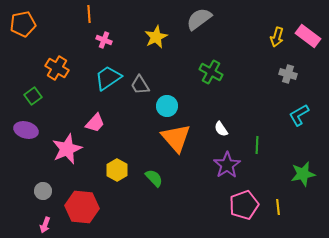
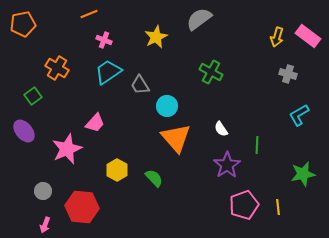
orange line: rotated 72 degrees clockwise
cyan trapezoid: moved 6 px up
purple ellipse: moved 2 px left, 1 px down; rotated 35 degrees clockwise
